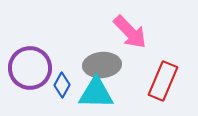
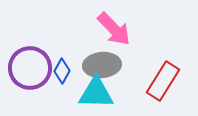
pink arrow: moved 16 px left, 3 px up
red rectangle: rotated 9 degrees clockwise
blue diamond: moved 14 px up
